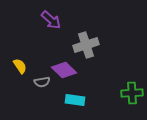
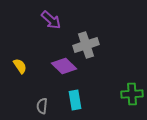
purple diamond: moved 4 px up
gray semicircle: moved 24 px down; rotated 105 degrees clockwise
green cross: moved 1 px down
cyan rectangle: rotated 72 degrees clockwise
